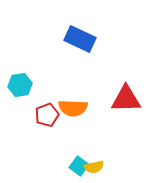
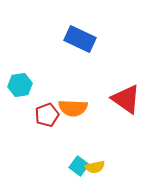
red triangle: rotated 36 degrees clockwise
yellow semicircle: moved 1 px right
